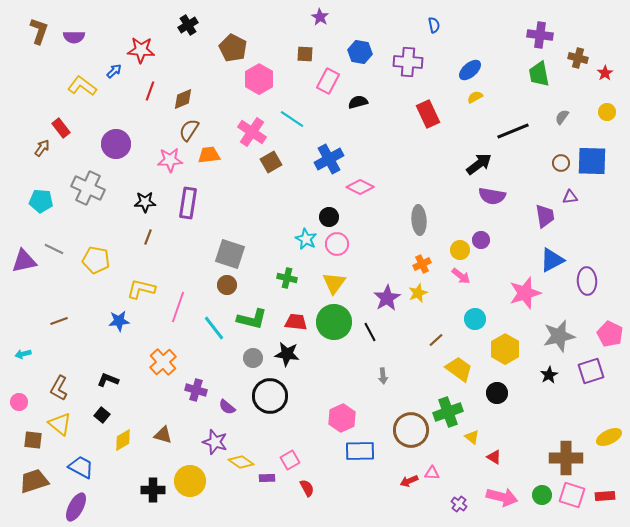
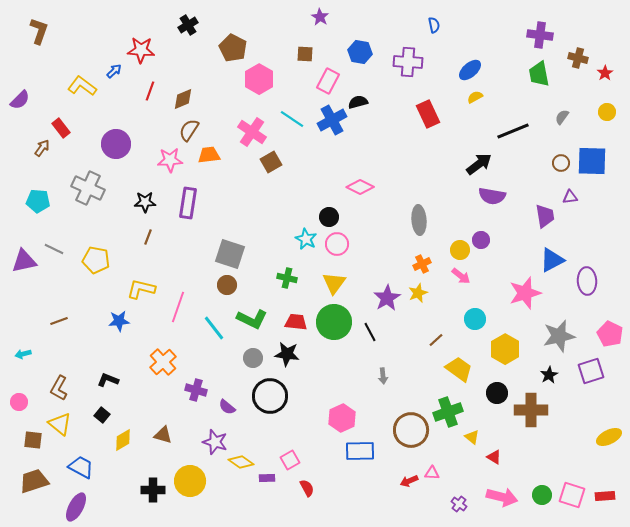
purple semicircle at (74, 37): moved 54 px left, 63 px down; rotated 45 degrees counterclockwise
blue cross at (329, 159): moved 3 px right, 39 px up
cyan pentagon at (41, 201): moved 3 px left
green L-shape at (252, 319): rotated 12 degrees clockwise
brown cross at (566, 458): moved 35 px left, 48 px up
